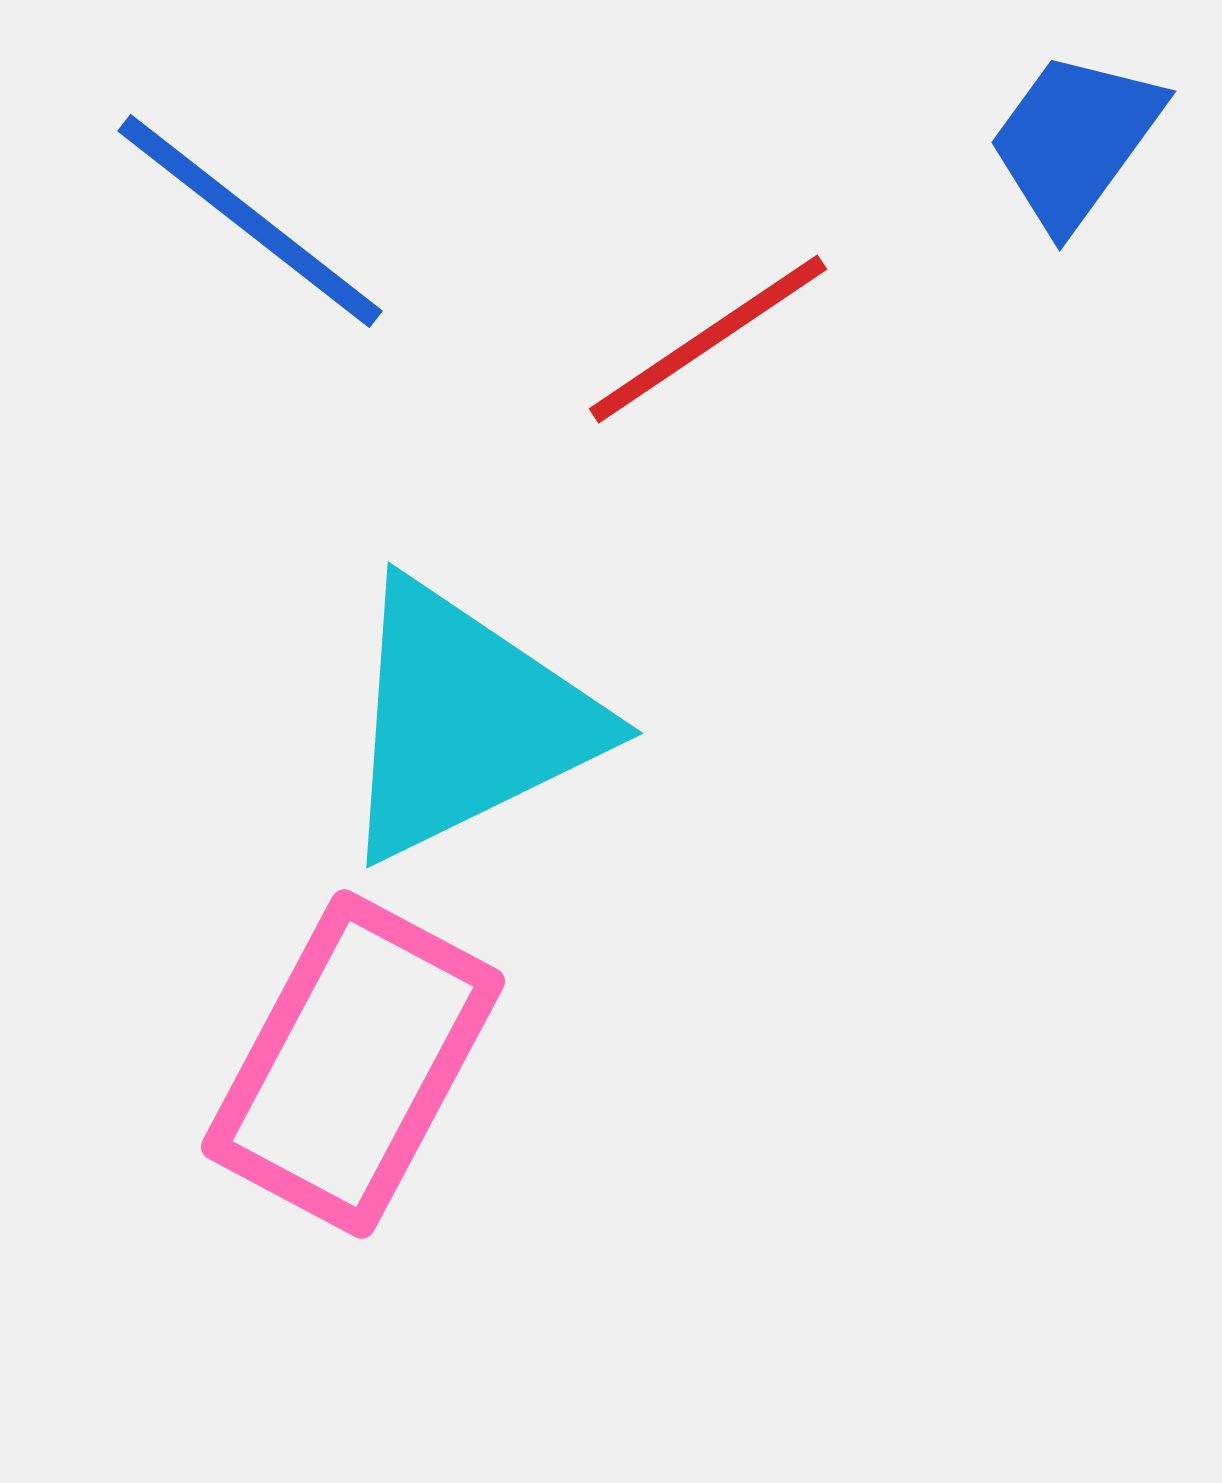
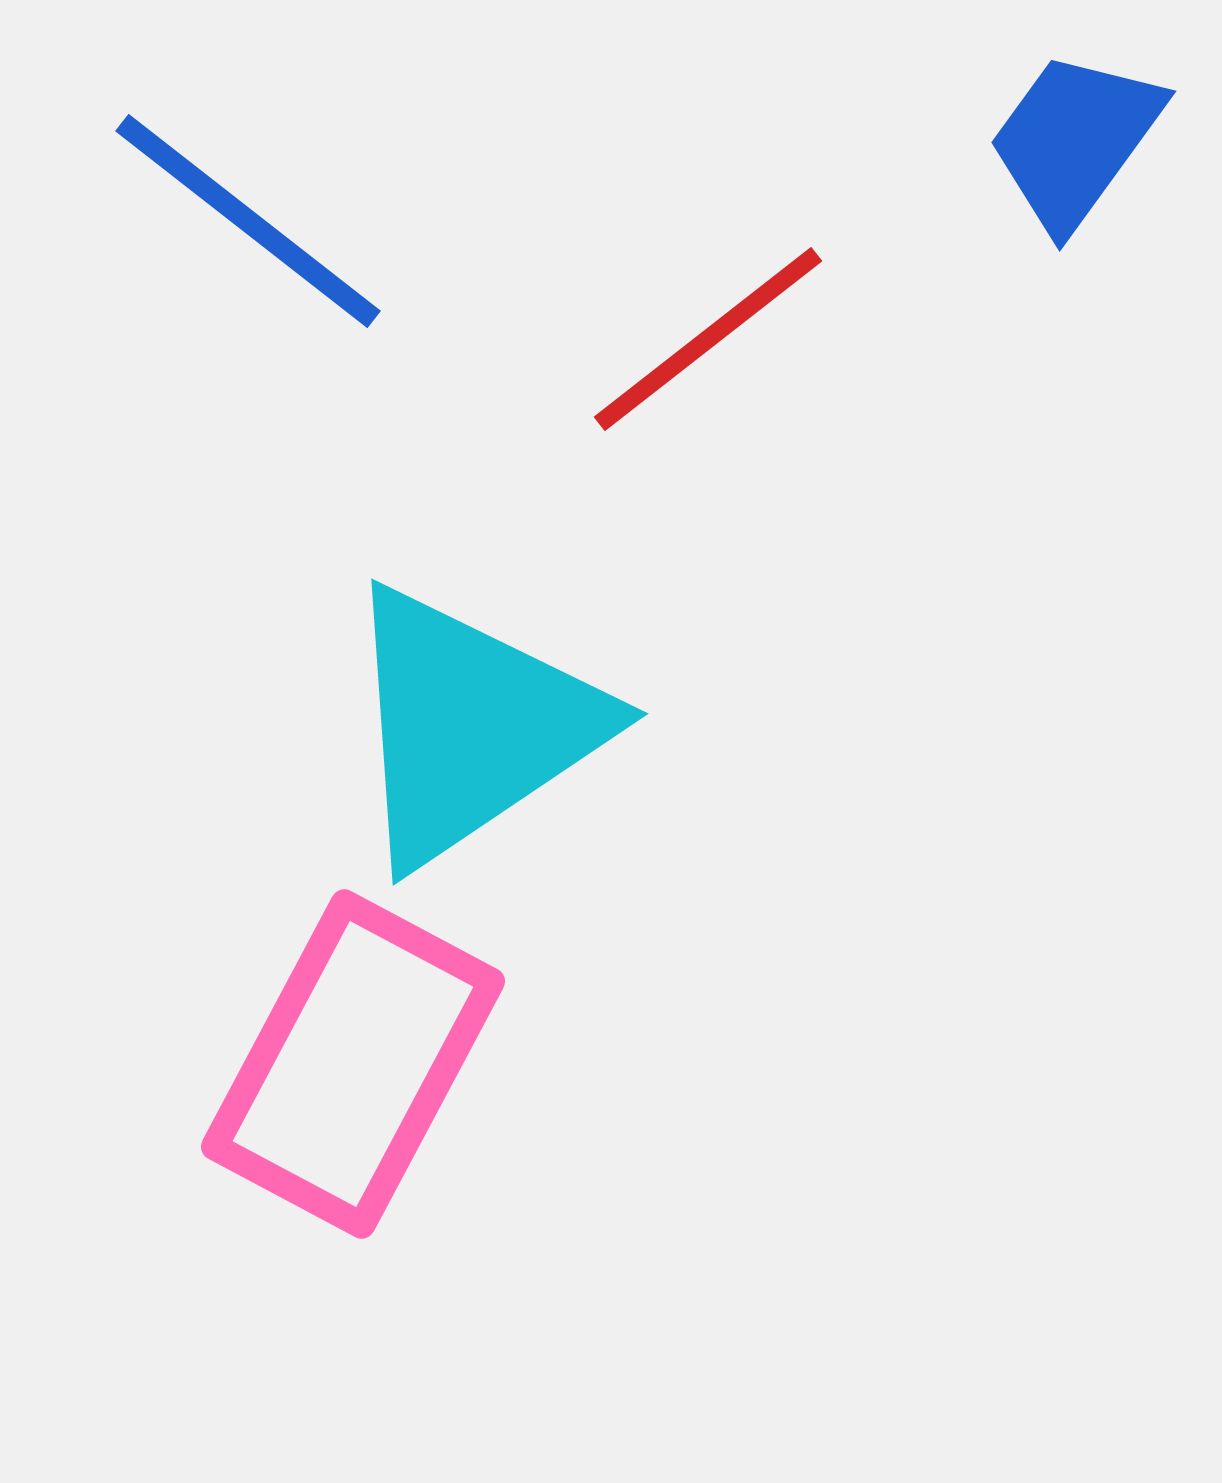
blue line: moved 2 px left
red line: rotated 4 degrees counterclockwise
cyan triangle: moved 5 px right, 5 px down; rotated 8 degrees counterclockwise
